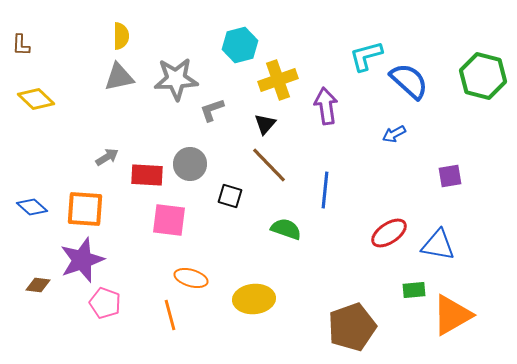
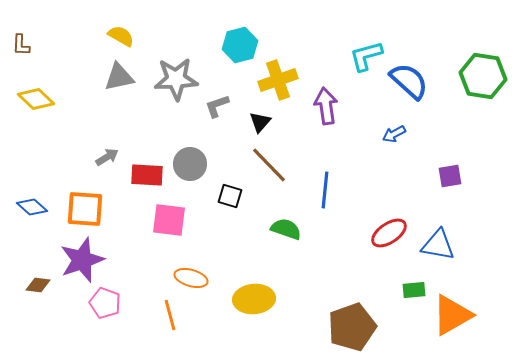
yellow semicircle: rotated 60 degrees counterclockwise
green hexagon: rotated 6 degrees counterclockwise
gray L-shape: moved 5 px right, 4 px up
black triangle: moved 5 px left, 2 px up
